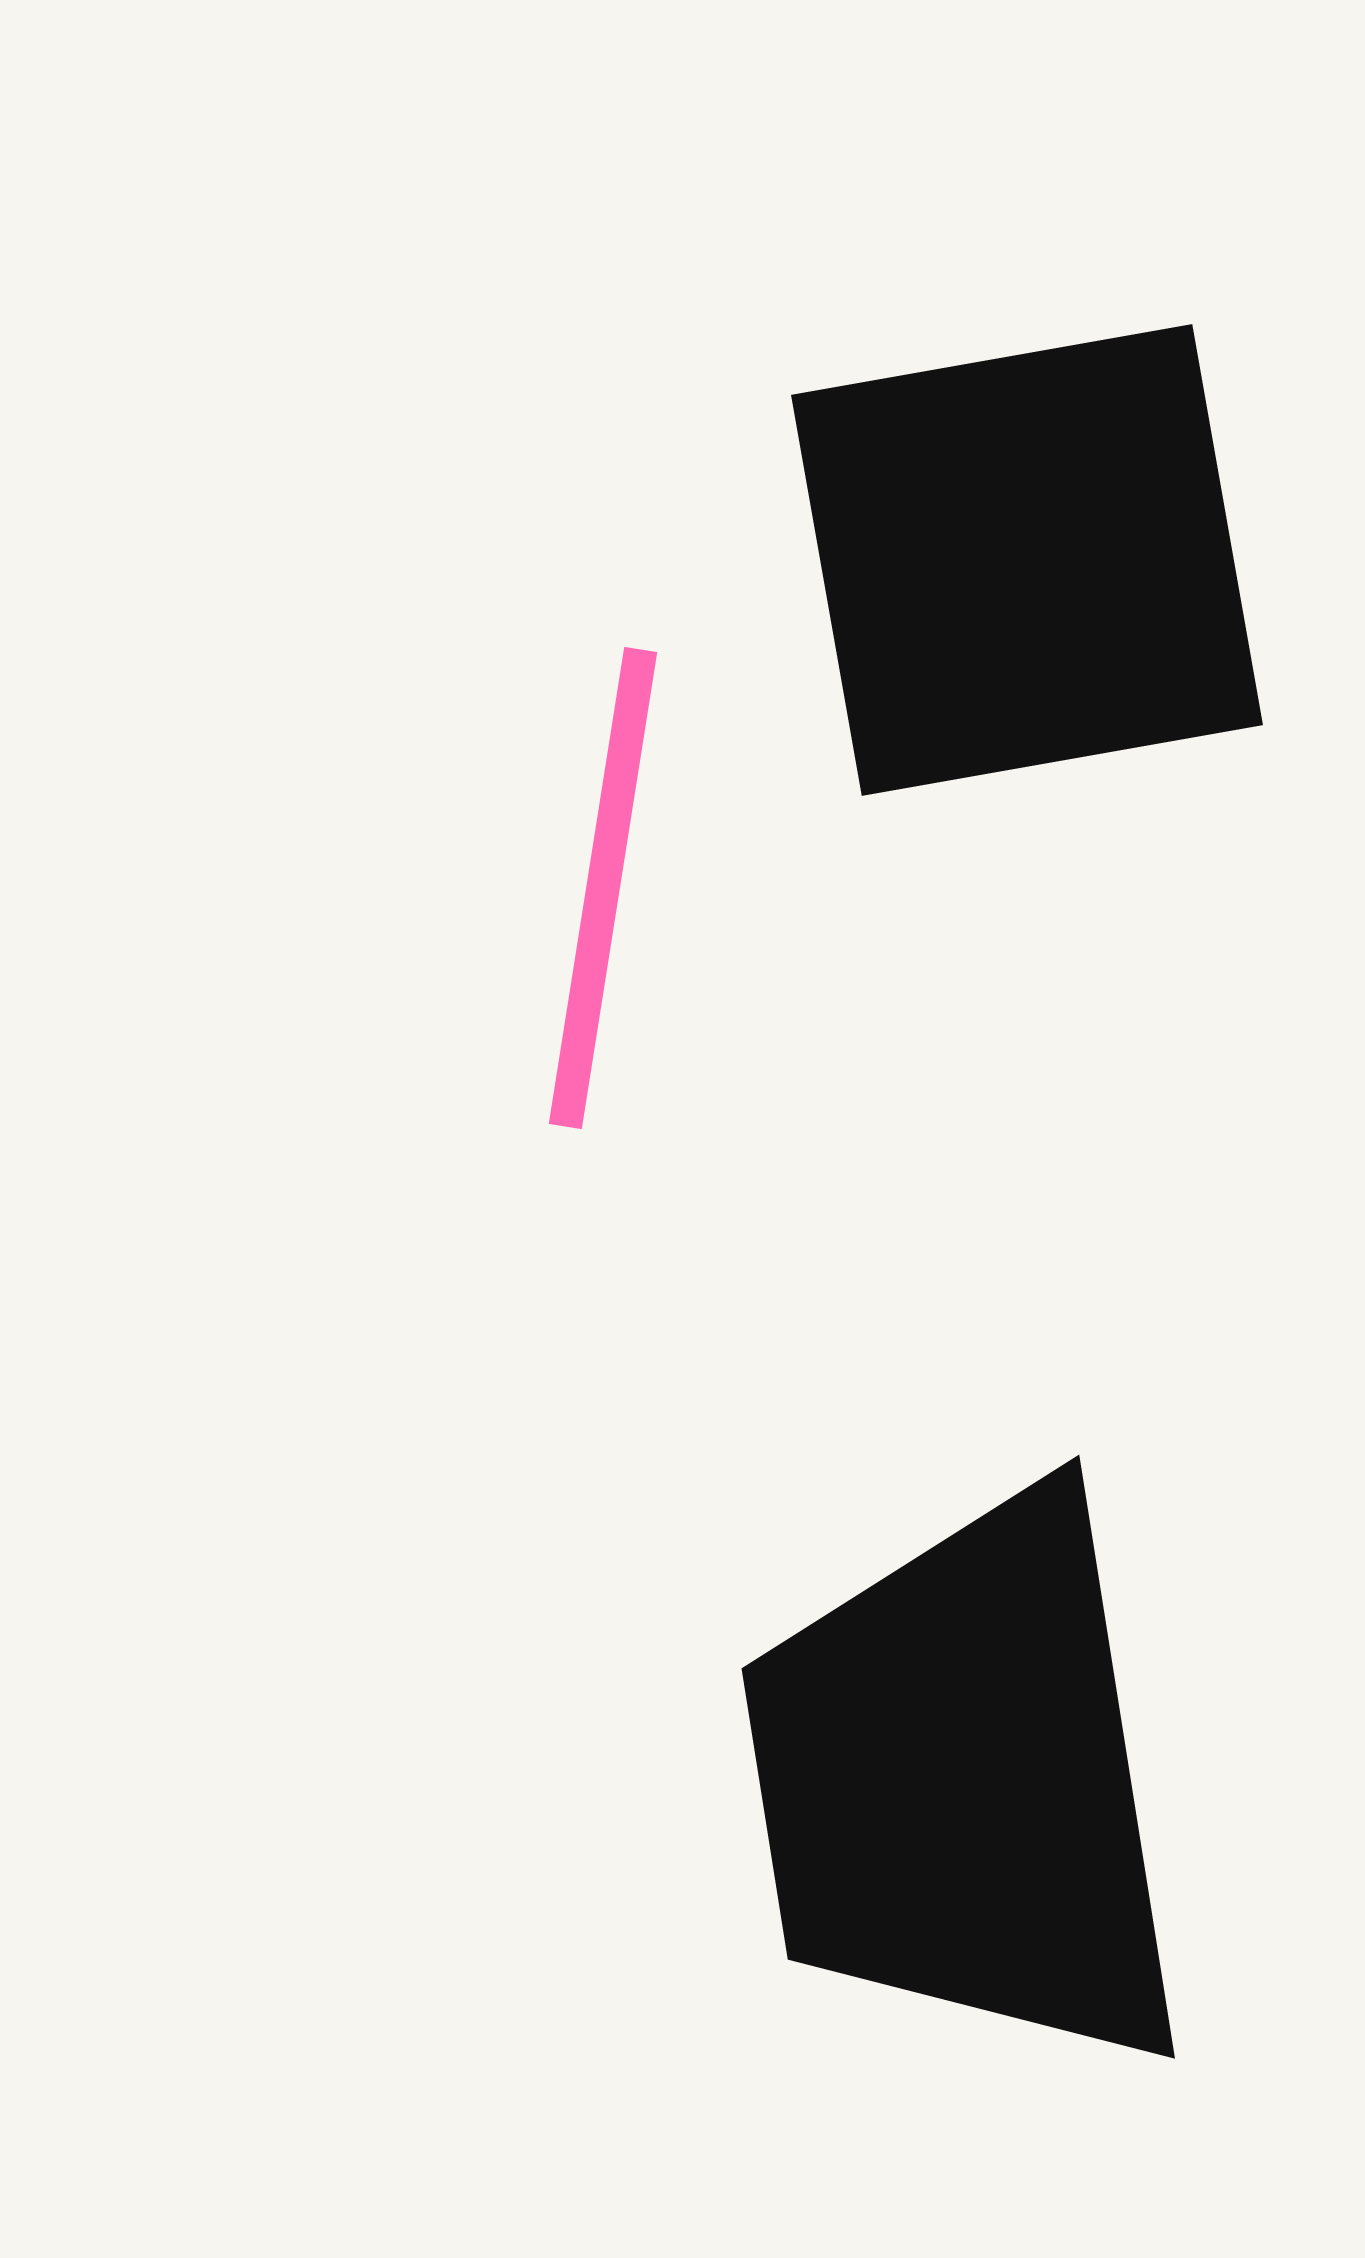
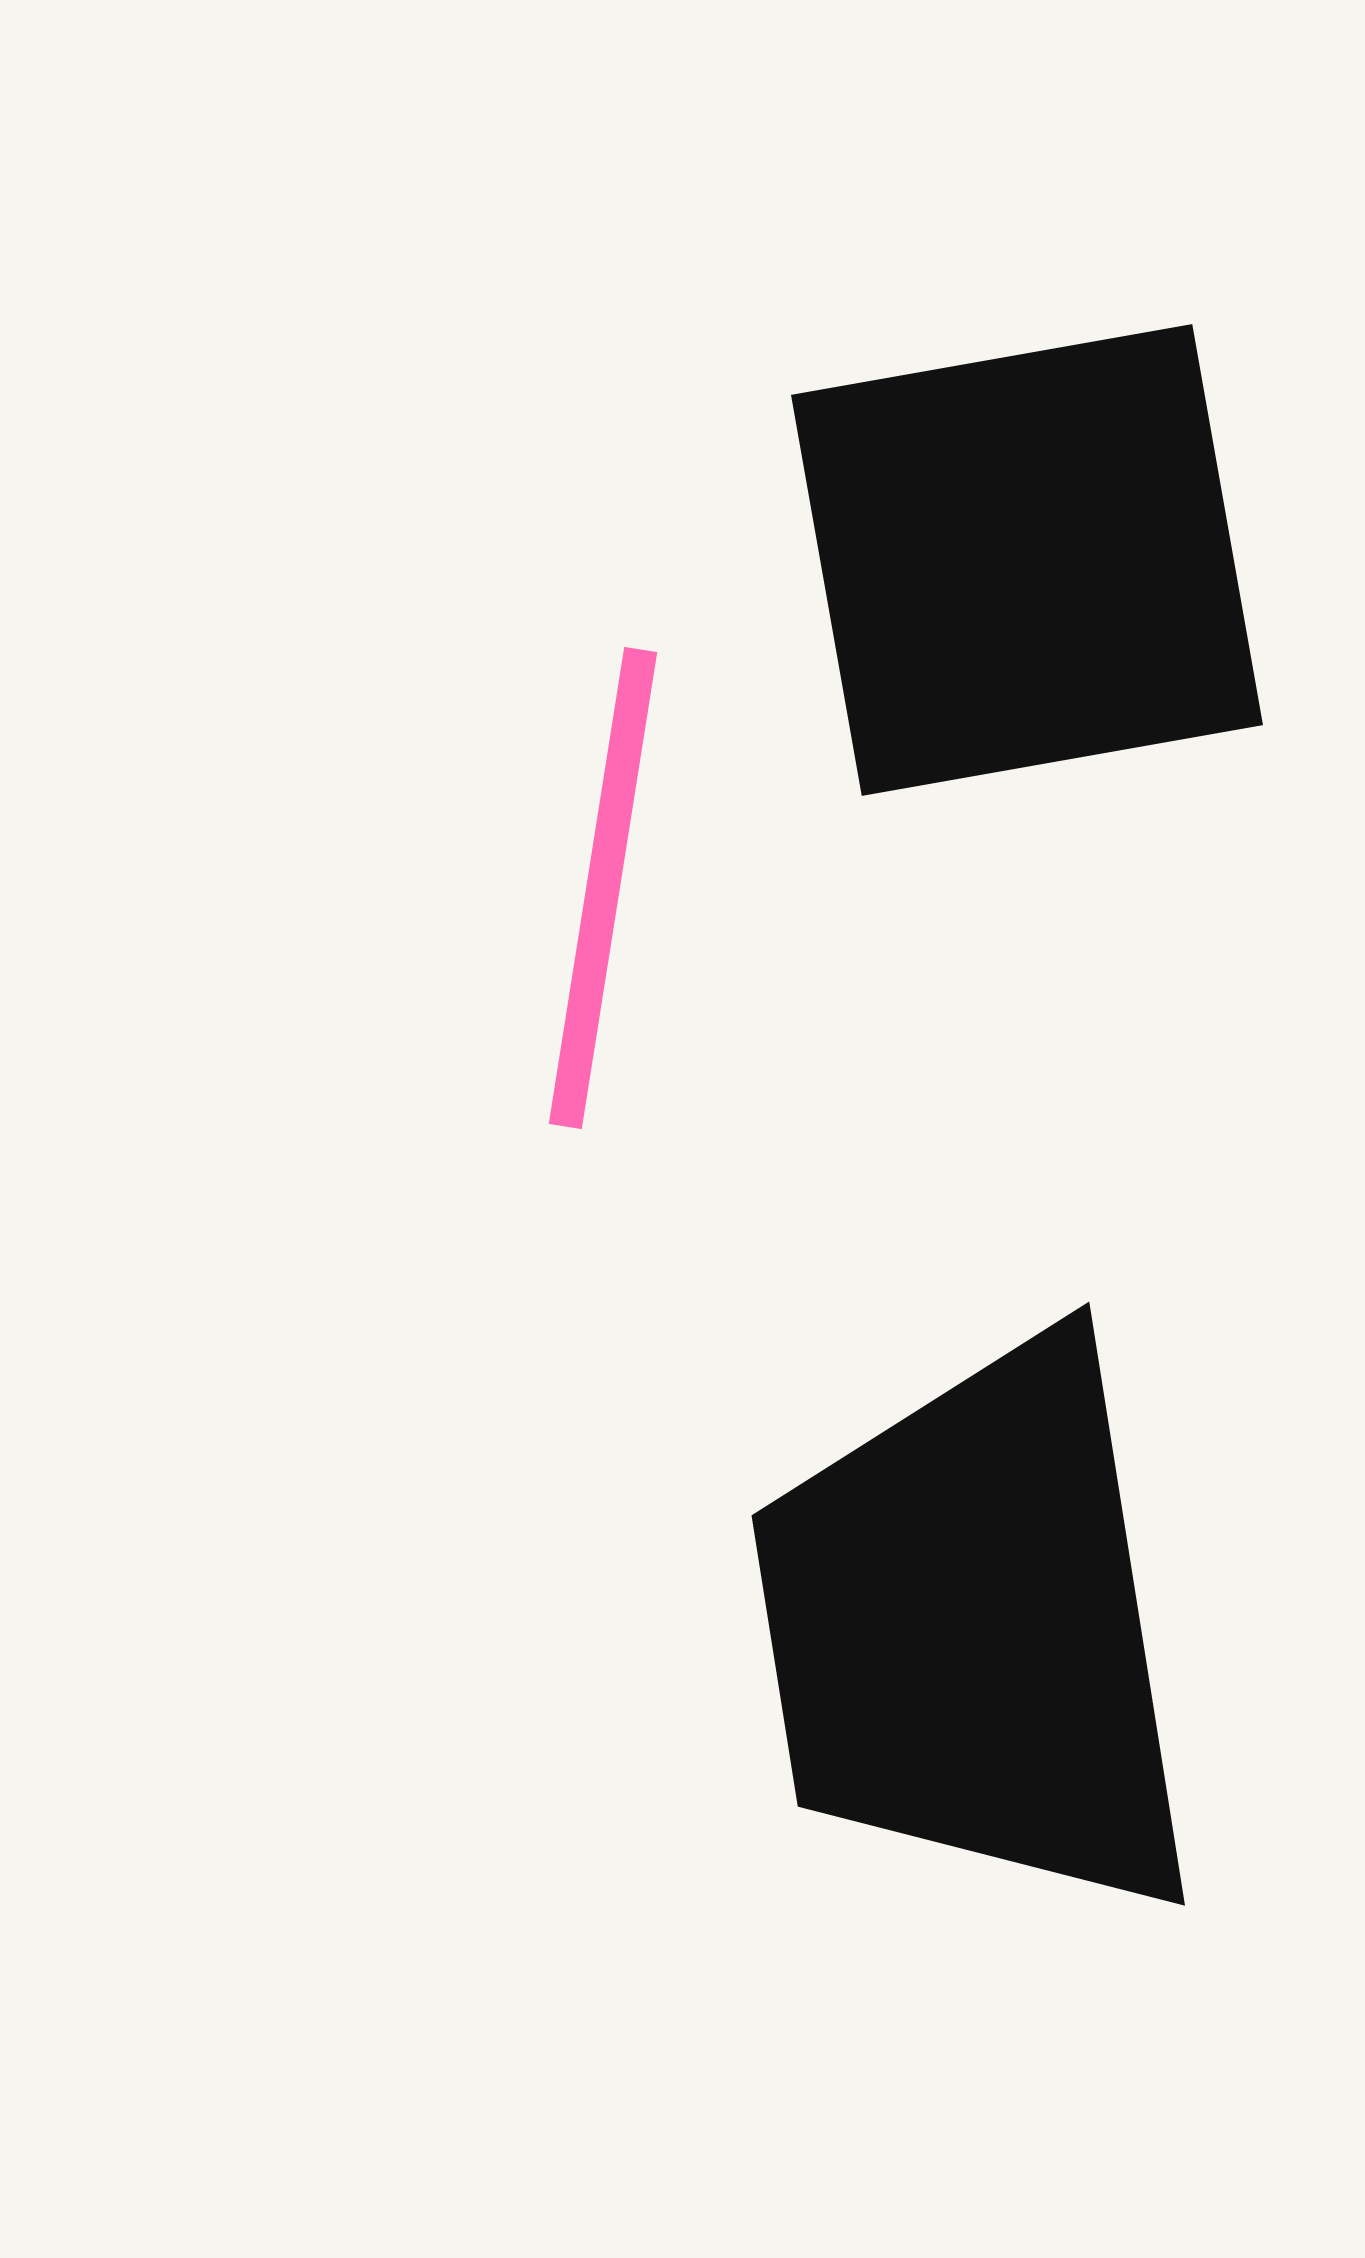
black trapezoid: moved 10 px right, 153 px up
